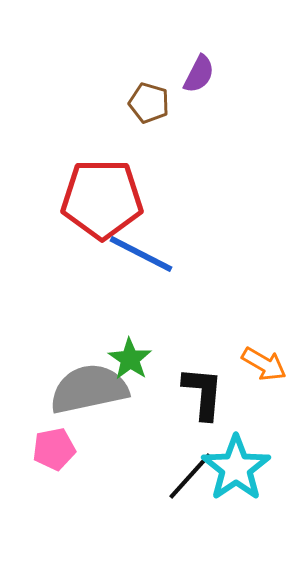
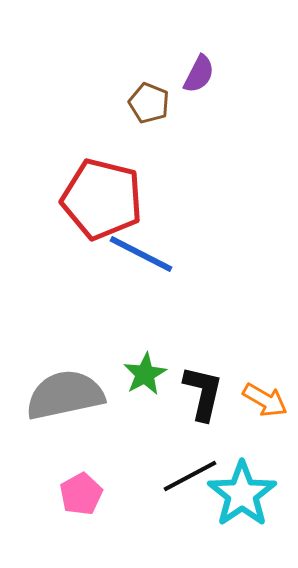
brown pentagon: rotated 6 degrees clockwise
red pentagon: rotated 14 degrees clockwise
green star: moved 15 px right, 15 px down; rotated 9 degrees clockwise
orange arrow: moved 1 px right, 36 px down
gray semicircle: moved 24 px left, 6 px down
black L-shape: rotated 8 degrees clockwise
pink pentagon: moved 27 px right, 45 px down; rotated 18 degrees counterclockwise
cyan star: moved 6 px right, 26 px down
black line: rotated 20 degrees clockwise
